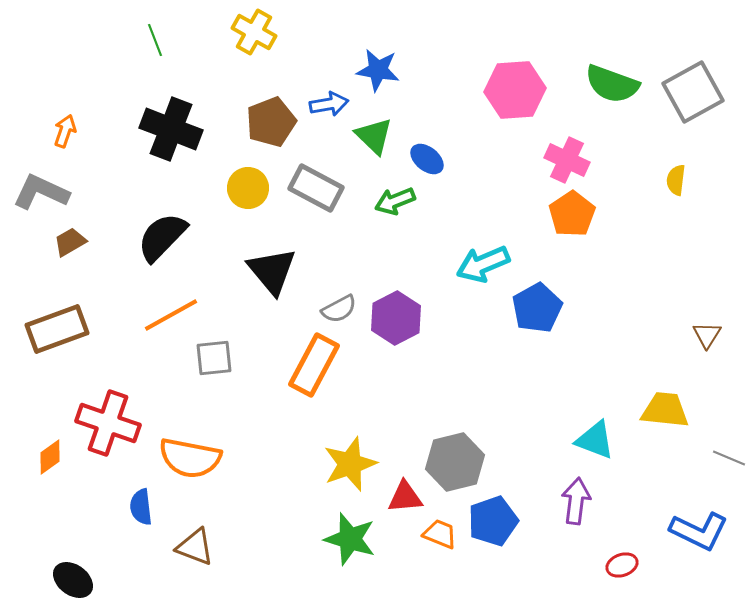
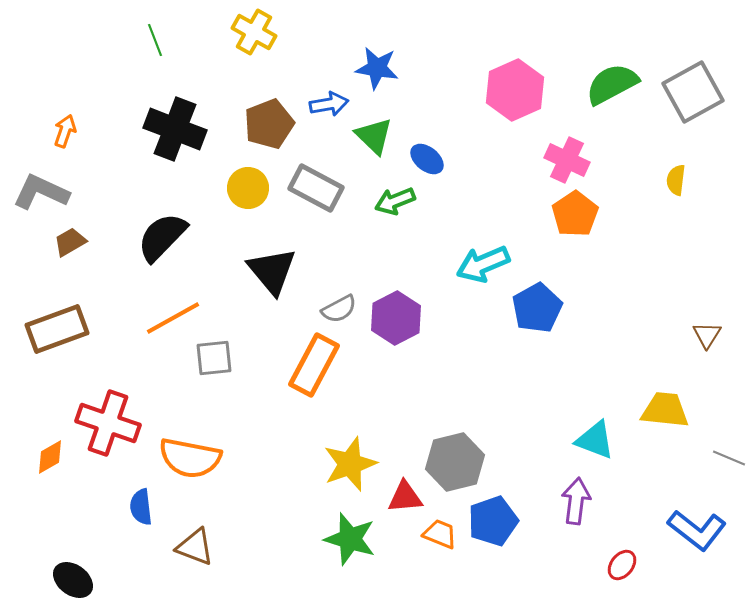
blue star at (378, 70): moved 1 px left, 2 px up
green semicircle at (612, 84): rotated 132 degrees clockwise
pink hexagon at (515, 90): rotated 20 degrees counterclockwise
brown pentagon at (271, 122): moved 2 px left, 2 px down
black cross at (171, 129): moved 4 px right
orange pentagon at (572, 214): moved 3 px right
orange line at (171, 315): moved 2 px right, 3 px down
orange diamond at (50, 457): rotated 6 degrees clockwise
blue L-shape at (699, 531): moved 2 px left, 1 px up; rotated 12 degrees clockwise
red ellipse at (622, 565): rotated 32 degrees counterclockwise
